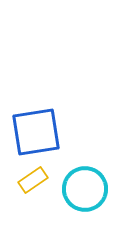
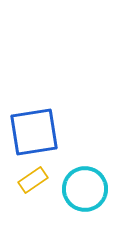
blue square: moved 2 px left
